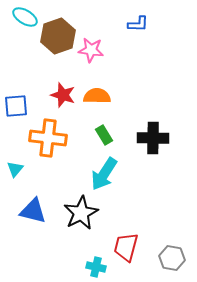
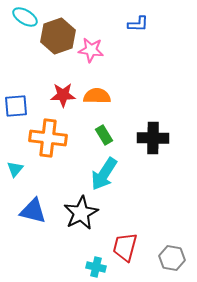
red star: rotated 20 degrees counterclockwise
red trapezoid: moved 1 px left
